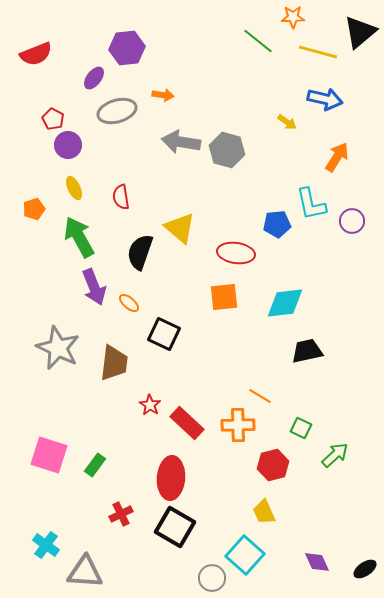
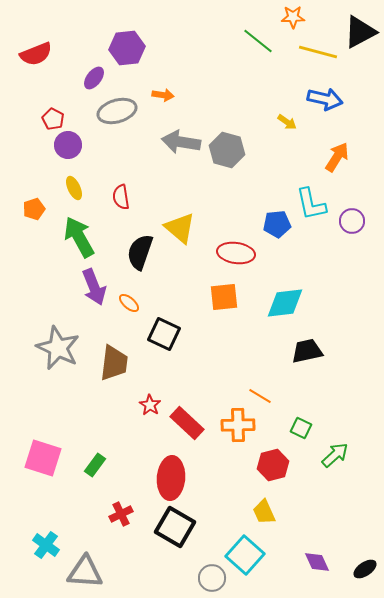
black triangle at (360, 32): rotated 12 degrees clockwise
pink square at (49, 455): moved 6 px left, 3 px down
